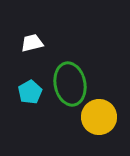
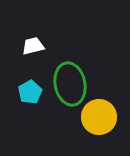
white trapezoid: moved 1 px right, 3 px down
